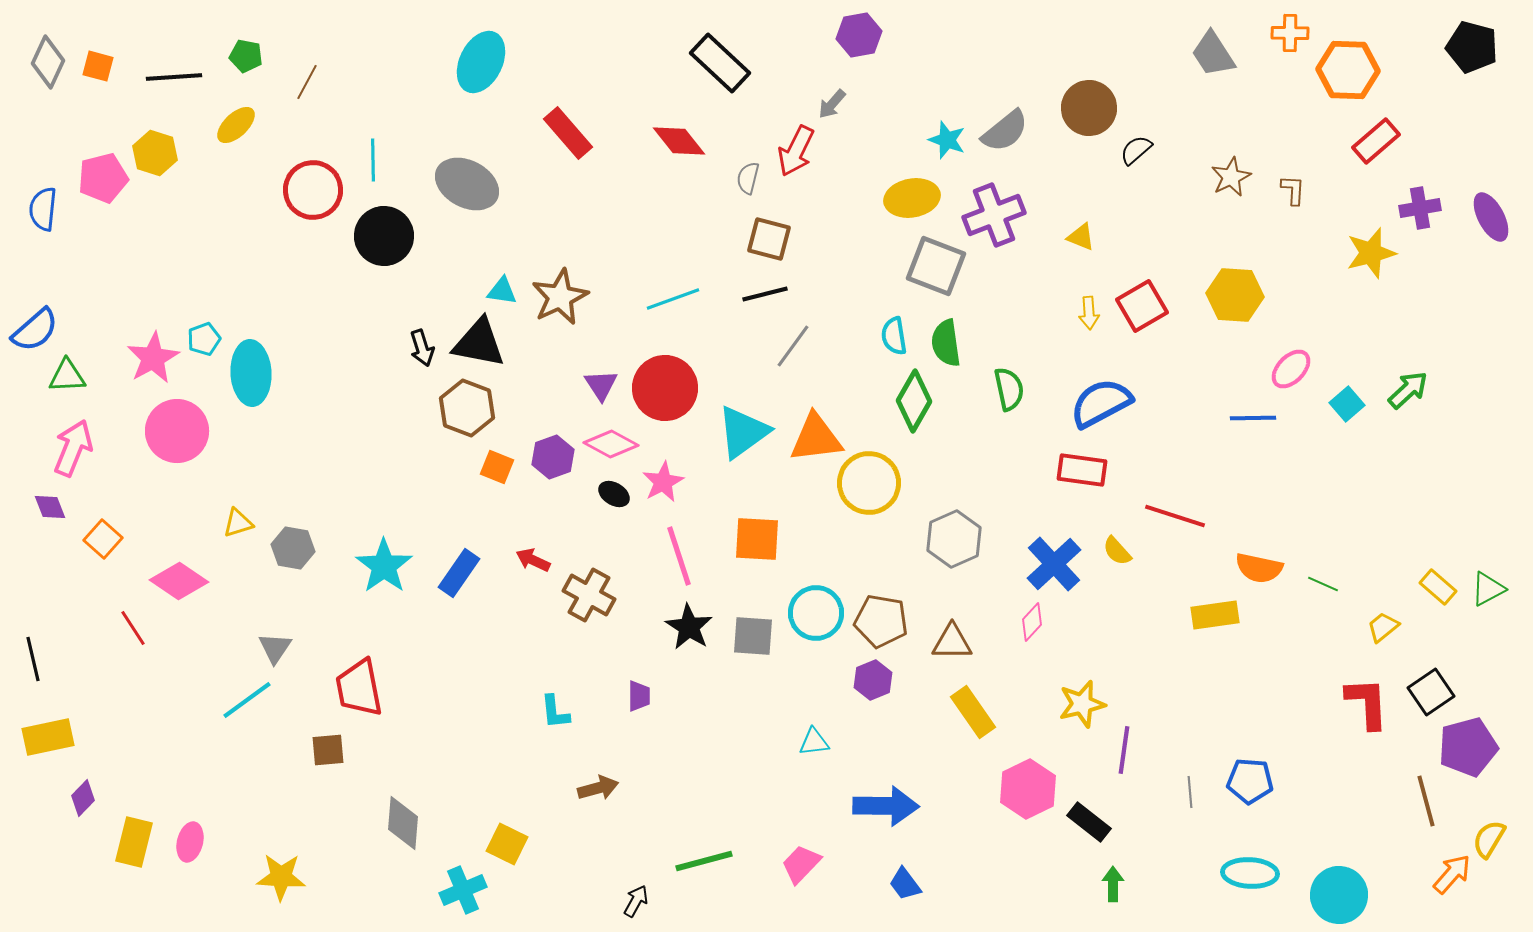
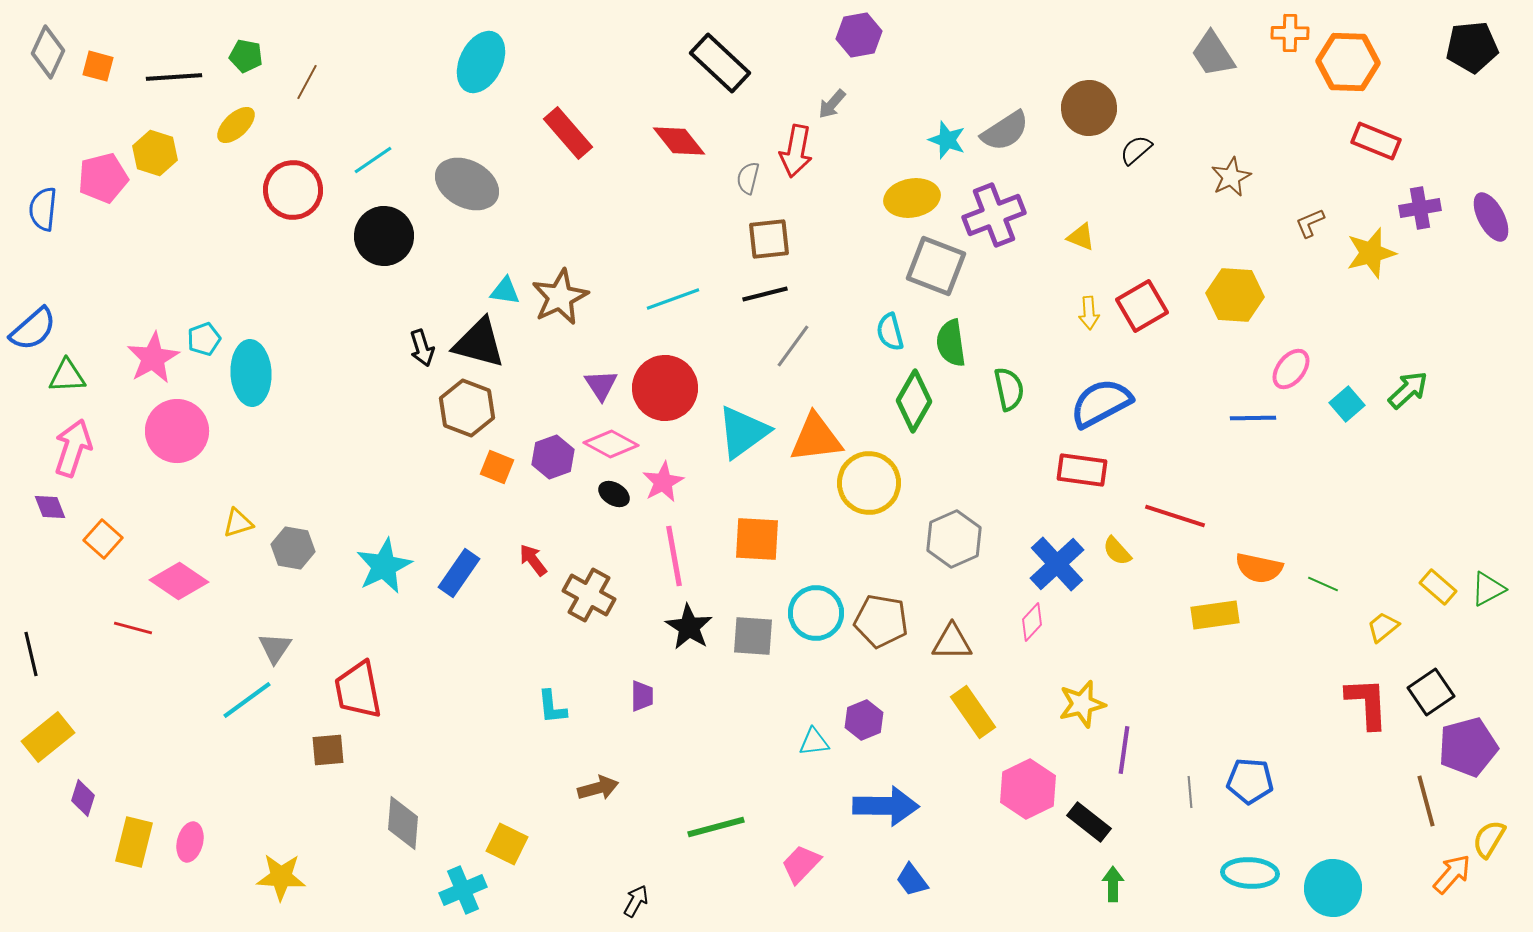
black pentagon at (1472, 47): rotated 21 degrees counterclockwise
gray diamond at (48, 62): moved 10 px up
orange hexagon at (1348, 70): moved 8 px up
gray semicircle at (1005, 131): rotated 6 degrees clockwise
red rectangle at (1376, 141): rotated 63 degrees clockwise
red arrow at (796, 151): rotated 15 degrees counterclockwise
cyan line at (373, 160): rotated 57 degrees clockwise
red circle at (313, 190): moved 20 px left
brown L-shape at (1293, 190): moved 17 px right, 33 px down; rotated 116 degrees counterclockwise
brown square at (769, 239): rotated 21 degrees counterclockwise
cyan triangle at (502, 291): moved 3 px right
blue semicircle at (35, 330): moved 2 px left, 1 px up
cyan semicircle at (894, 336): moved 4 px left, 4 px up; rotated 6 degrees counterclockwise
black triangle at (479, 343): rotated 4 degrees clockwise
green semicircle at (946, 343): moved 5 px right
pink ellipse at (1291, 369): rotated 6 degrees counterclockwise
pink arrow at (73, 448): rotated 4 degrees counterclockwise
pink line at (679, 556): moved 5 px left; rotated 8 degrees clockwise
red arrow at (533, 560): rotated 28 degrees clockwise
blue cross at (1054, 564): moved 3 px right
cyan star at (384, 566): rotated 10 degrees clockwise
red line at (133, 628): rotated 42 degrees counterclockwise
black line at (33, 659): moved 2 px left, 5 px up
purple hexagon at (873, 680): moved 9 px left, 40 px down
red trapezoid at (359, 688): moved 1 px left, 2 px down
purple trapezoid at (639, 696): moved 3 px right
cyan L-shape at (555, 712): moved 3 px left, 5 px up
yellow rectangle at (48, 737): rotated 27 degrees counterclockwise
purple diamond at (83, 798): rotated 27 degrees counterclockwise
green line at (704, 861): moved 12 px right, 34 px up
blue trapezoid at (905, 884): moved 7 px right, 4 px up
cyan circle at (1339, 895): moved 6 px left, 7 px up
